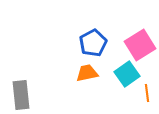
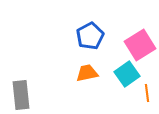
blue pentagon: moved 3 px left, 7 px up
